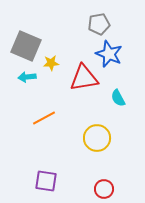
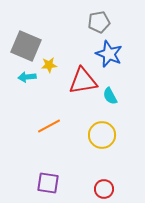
gray pentagon: moved 2 px up
yellow star: moved 2 px left, 2 px down
red triangle: moved 1 px left, 3 px down
cyan semicircle: moved 8 px left, 2 px up
orange line: moved 5 px right, 8 px down
yellow circle: moved 5 px right, 3 px up
purple square: moved 2 px right, 2 px down
